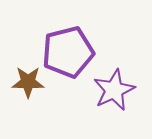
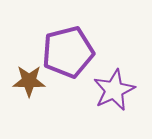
brown star: moved 1 px right, 1 px up
